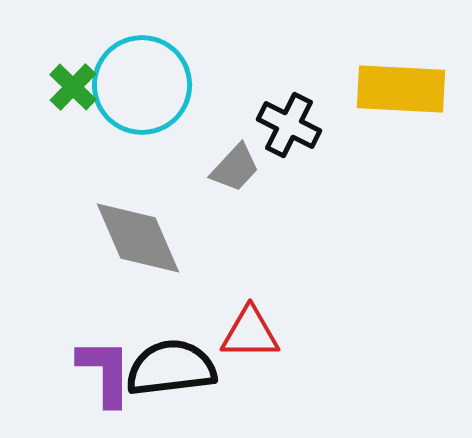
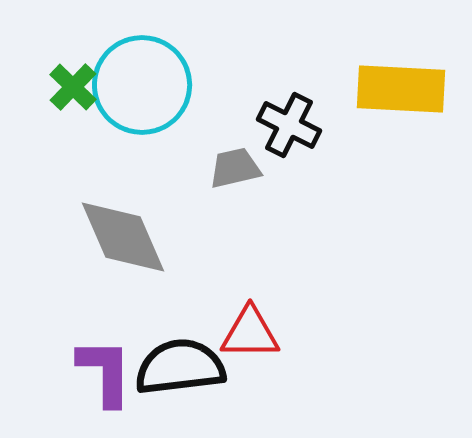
gray trapezoid: rotated 146 degrees counterclockwise
gray diamond: moved 15 px left, 1 px up
black semicircle: moved 9 px right, 1 px up
